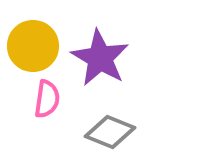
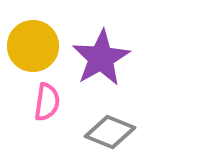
purple star: moved 1 px right; rotated 12 degrees clockwise
pink semicircle: moved 3 px down
